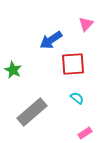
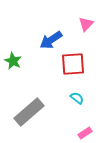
green star: moved 9 px up
gray rectangle: moved 3 px left
